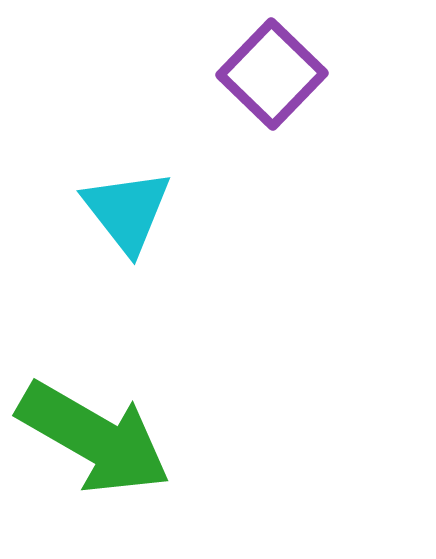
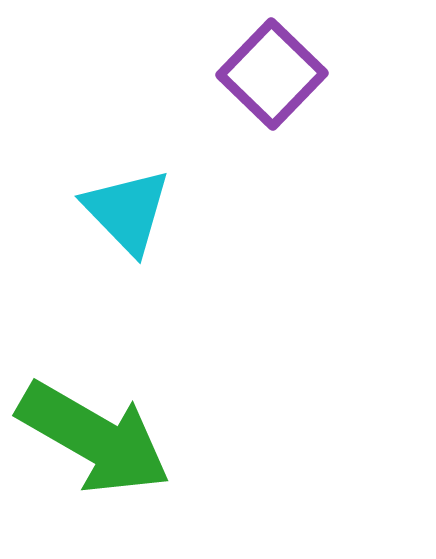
cyan triangle: rotated 6 degrees counterclockwise
